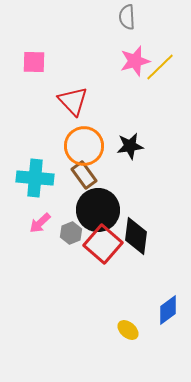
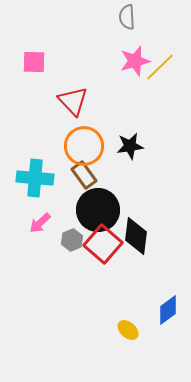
gray hexagon: moved 1 px right, 7 px down
